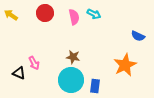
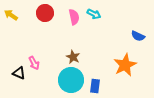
brown star: rotated 16 degrees clockwise
